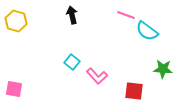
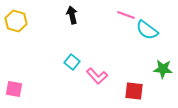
cyan semicircle: moved 1 px up
